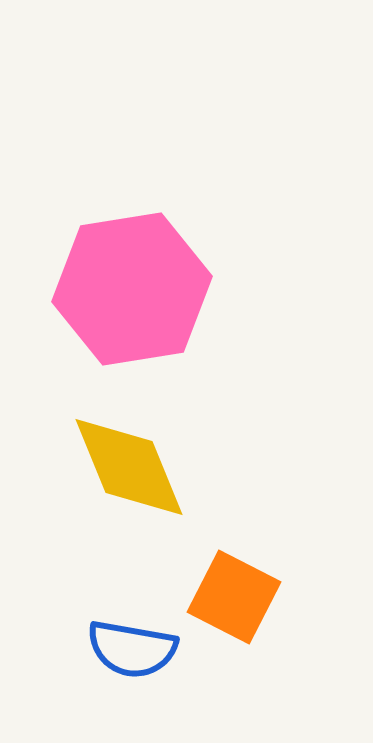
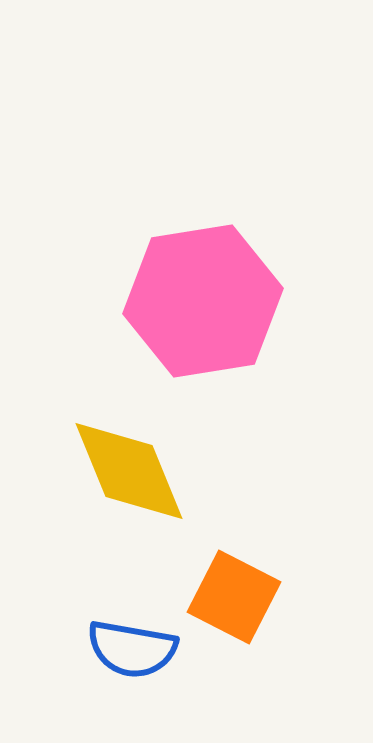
pink hexagon: moved 71 px right, 12 px down
yellow diamond: moved 4 px down
